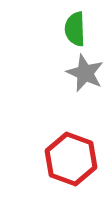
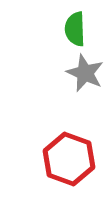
red hexagon: moved 2 px left
